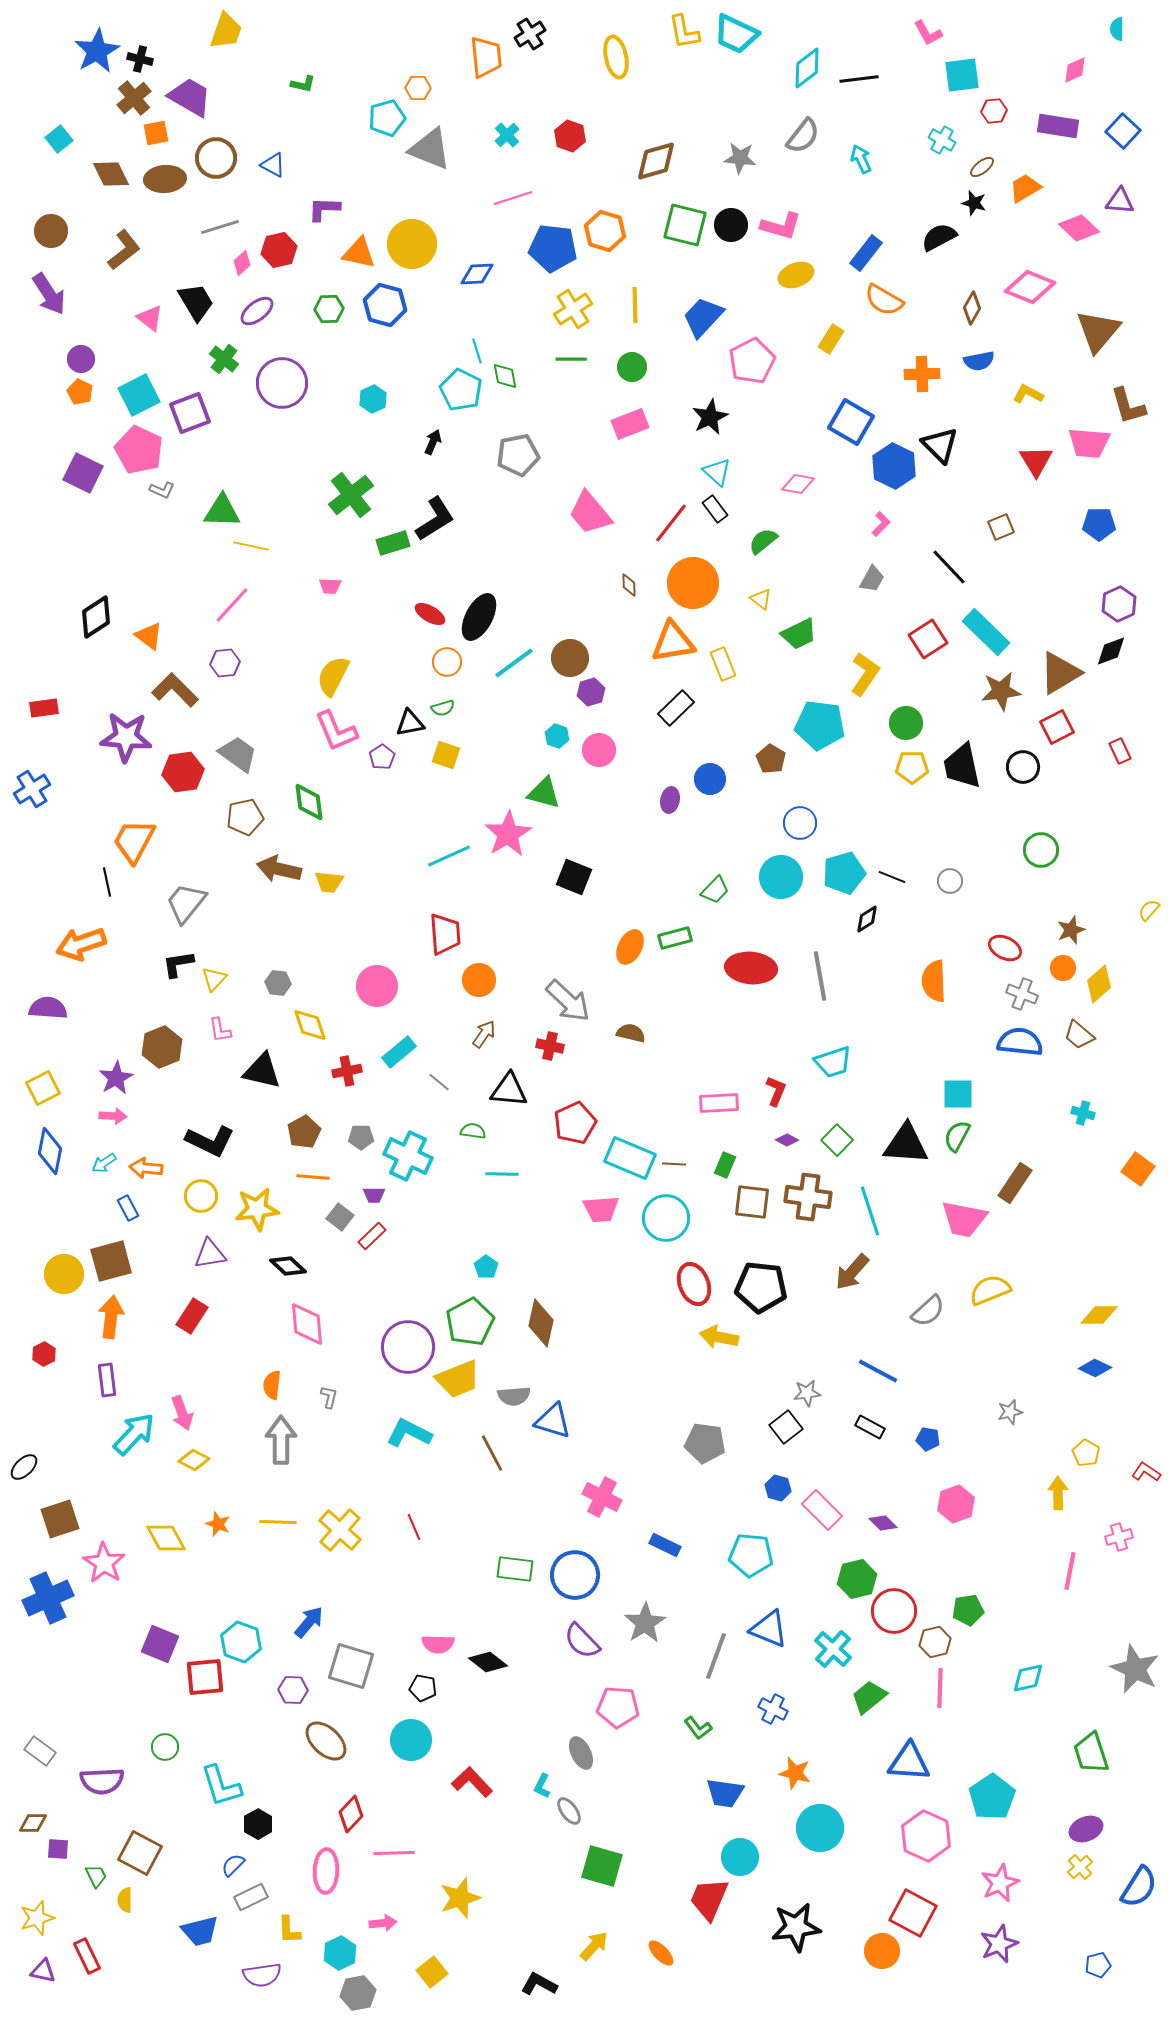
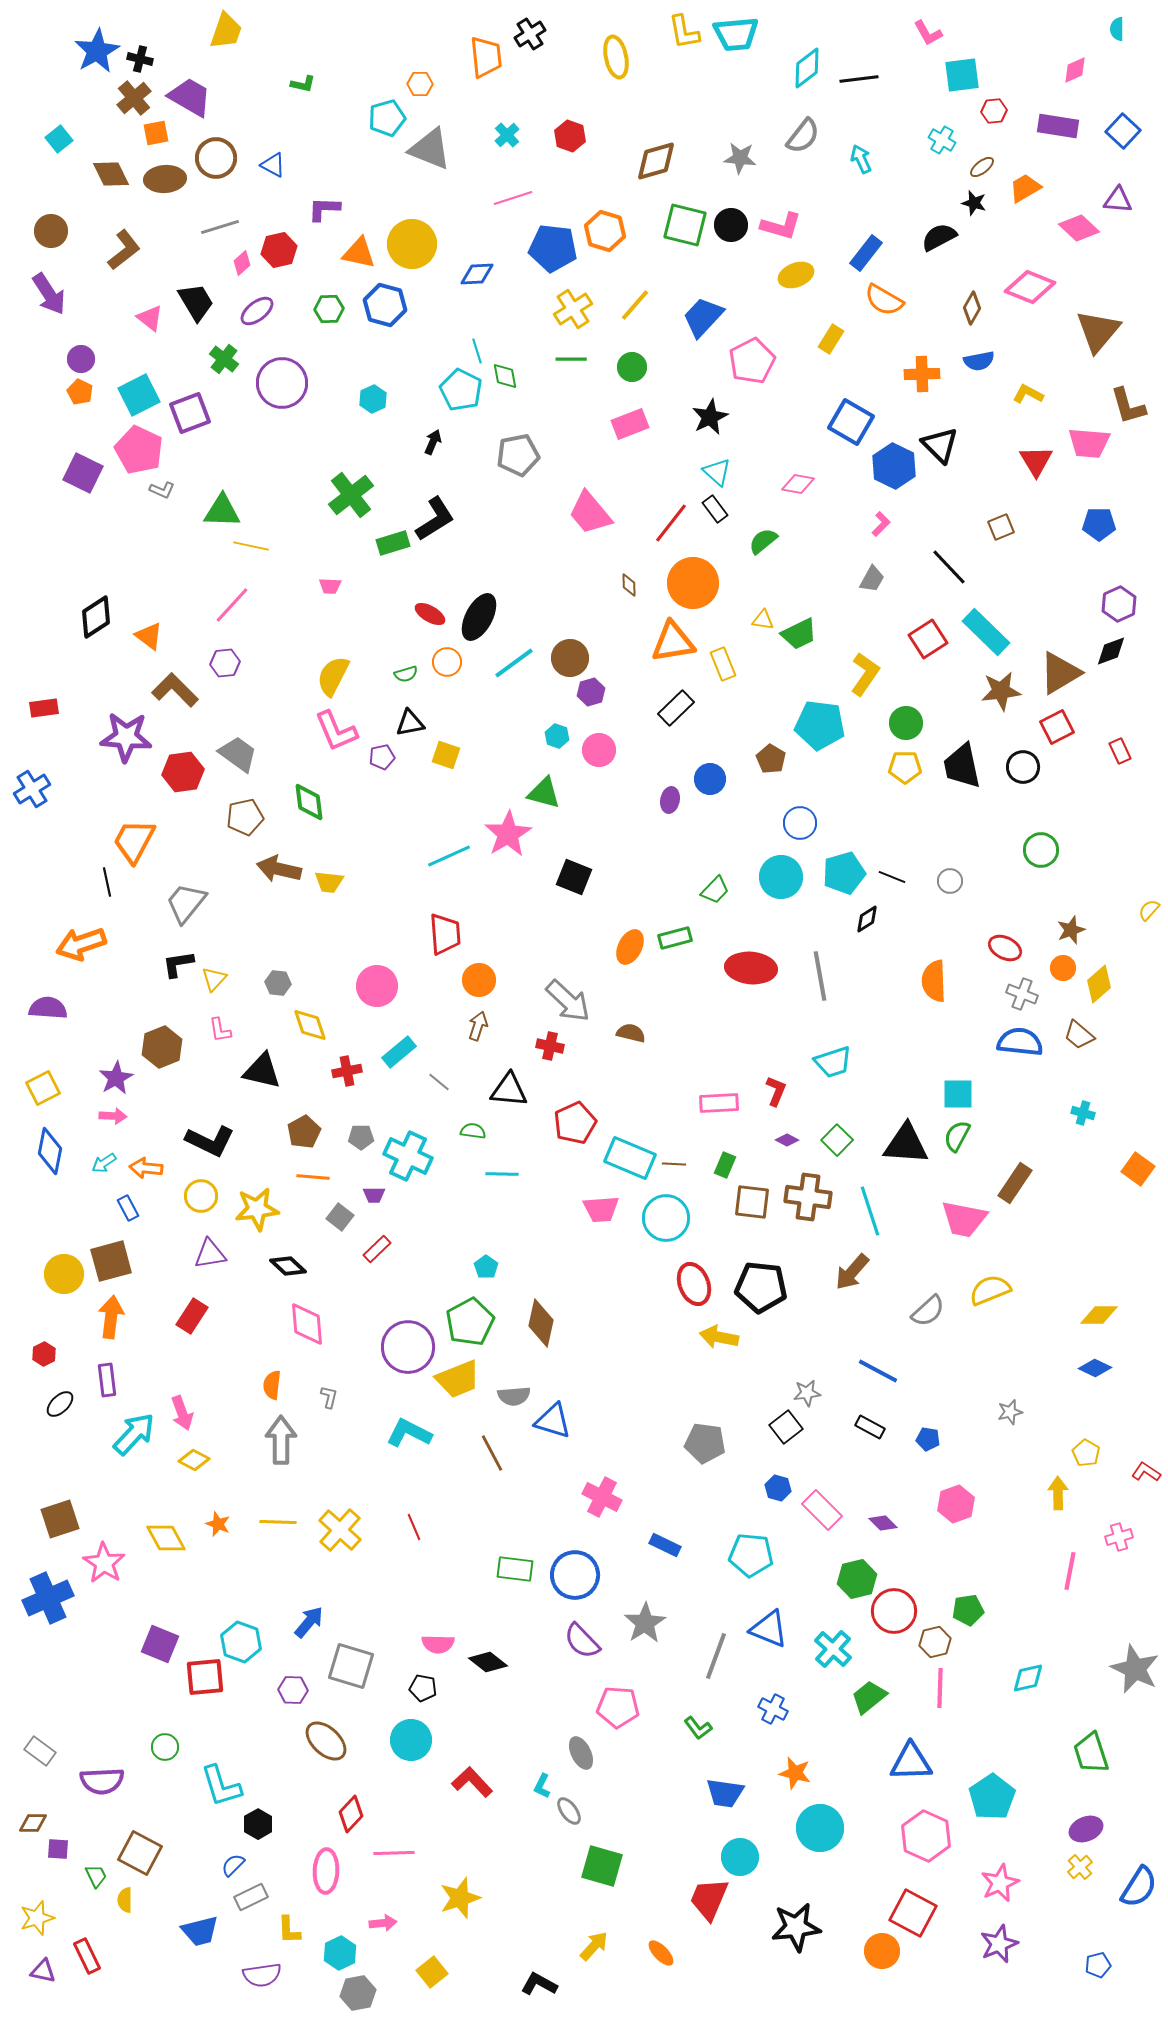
cyan trapezoid at (736, 34): rotated 30 degrees counterclockwise
orange hexagon at (418, 88): moved 2 px right, 4 px up
purple triangle at (1120, 201): moved 2 px left, 1 px up
yellow line at (635, 305): rotated 42 degrees clockwise
yellow triangle at (761, 599): moved 2 px right, 21 px down; rotated 30 degrees counterclockwise
green semicircle at (443, 708): moved 37 px left, 34 px up
purple pentagon at (382, 757): rotated 20 degrees clockwise
yellow pentagon at (912, 767): moved 7 px left
brown arrow at (484, 1034): moved 6 px left, 8 px up; rotated 16 degrees counterclockwise
red rectangle at (372, 1236): moved 5 px right, 13 px down
black ellipse at (24, 1467): moved 36 px right, 63 px up
blue triangle at (909, 1762): moved 2 px right; rotated 6 degrees counterclockwise
